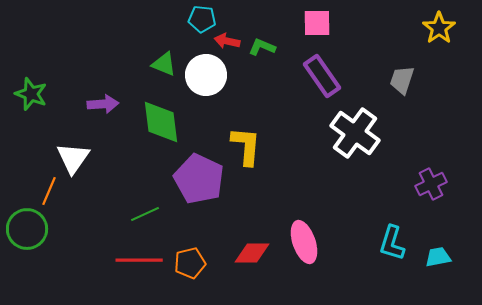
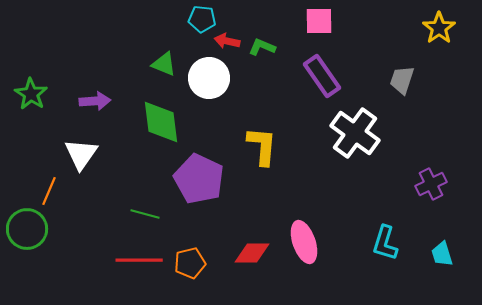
pink square: moved 2 px right, 2 px up
white circle: moved 3 px right, 3 px down
green star: rotated 12 degrees clockwise
purple arrow: moved 8 px left, 3 px up
yellow L-shape: moved 16 px right
white triangle: moved 8 px right, 4 px up
green line: rotated 40 degrees clockwise
cyan L-shape: moved 7 px left
cyan trapezoid: moved 4 px right, 3 px up; rotated 96 degrees counterclockwise
